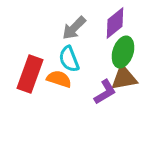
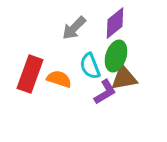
green ellipse: moved 7 px left, 4 px down
cyan semicircle: moved 21 px right, 7 px down
